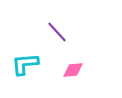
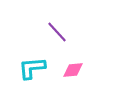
cyan L-shape: moved 7 px right, 4 px down
